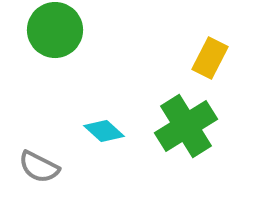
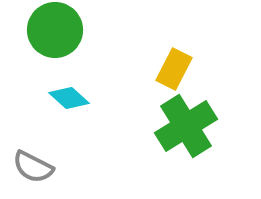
yellow rectangle: moved 36 px left, 11 px down
cyan diamond: moved 35 px left, 33 px up
gray semicircle: moved 6 px left
